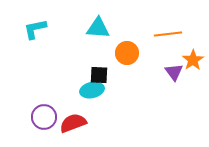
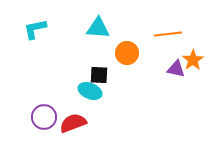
purple triangle: moved 2 px right, 3 px up; rotated 42 degrees counterclockwise
cyan ellipse: moved 2 px left, 1 px down; rotated 35 degrees clockwise
